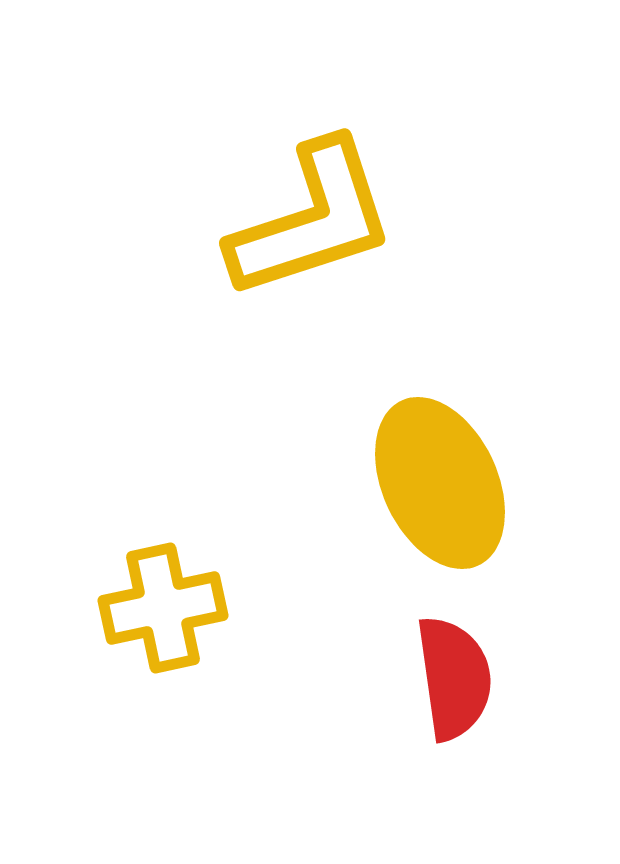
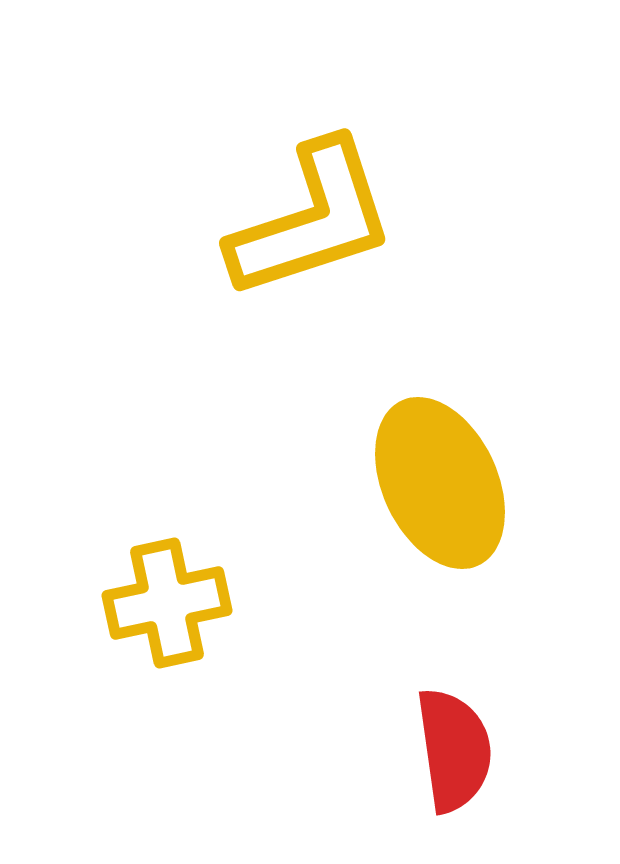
yellow cross: moved 4 px right, 5 px up
red semicircle: moved 72 px down
